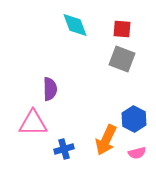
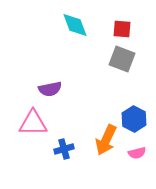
purple semicircle: rotated 80 degrees clockwise
